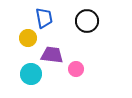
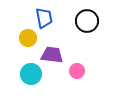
pink circle: moved 1 px right, 2 px down
